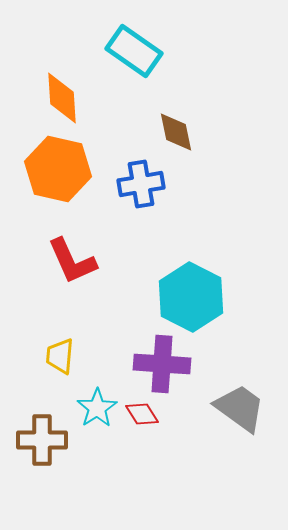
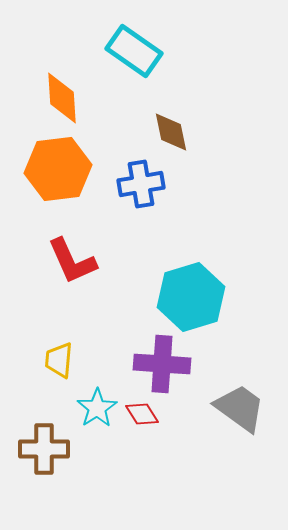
brown diamond: moved 5 px left
orange hexagon: rotated 20 degrees counterclockwise
cyan hexagon: rotated 16 degrees clockwise
yellow trapezoid: moved 1 px left, 4 px down
brown cross: moved 2 px right, 9 px down
